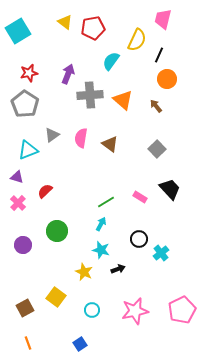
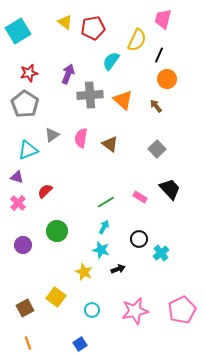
cyan arrow: moved 3 px right, 3 px down
